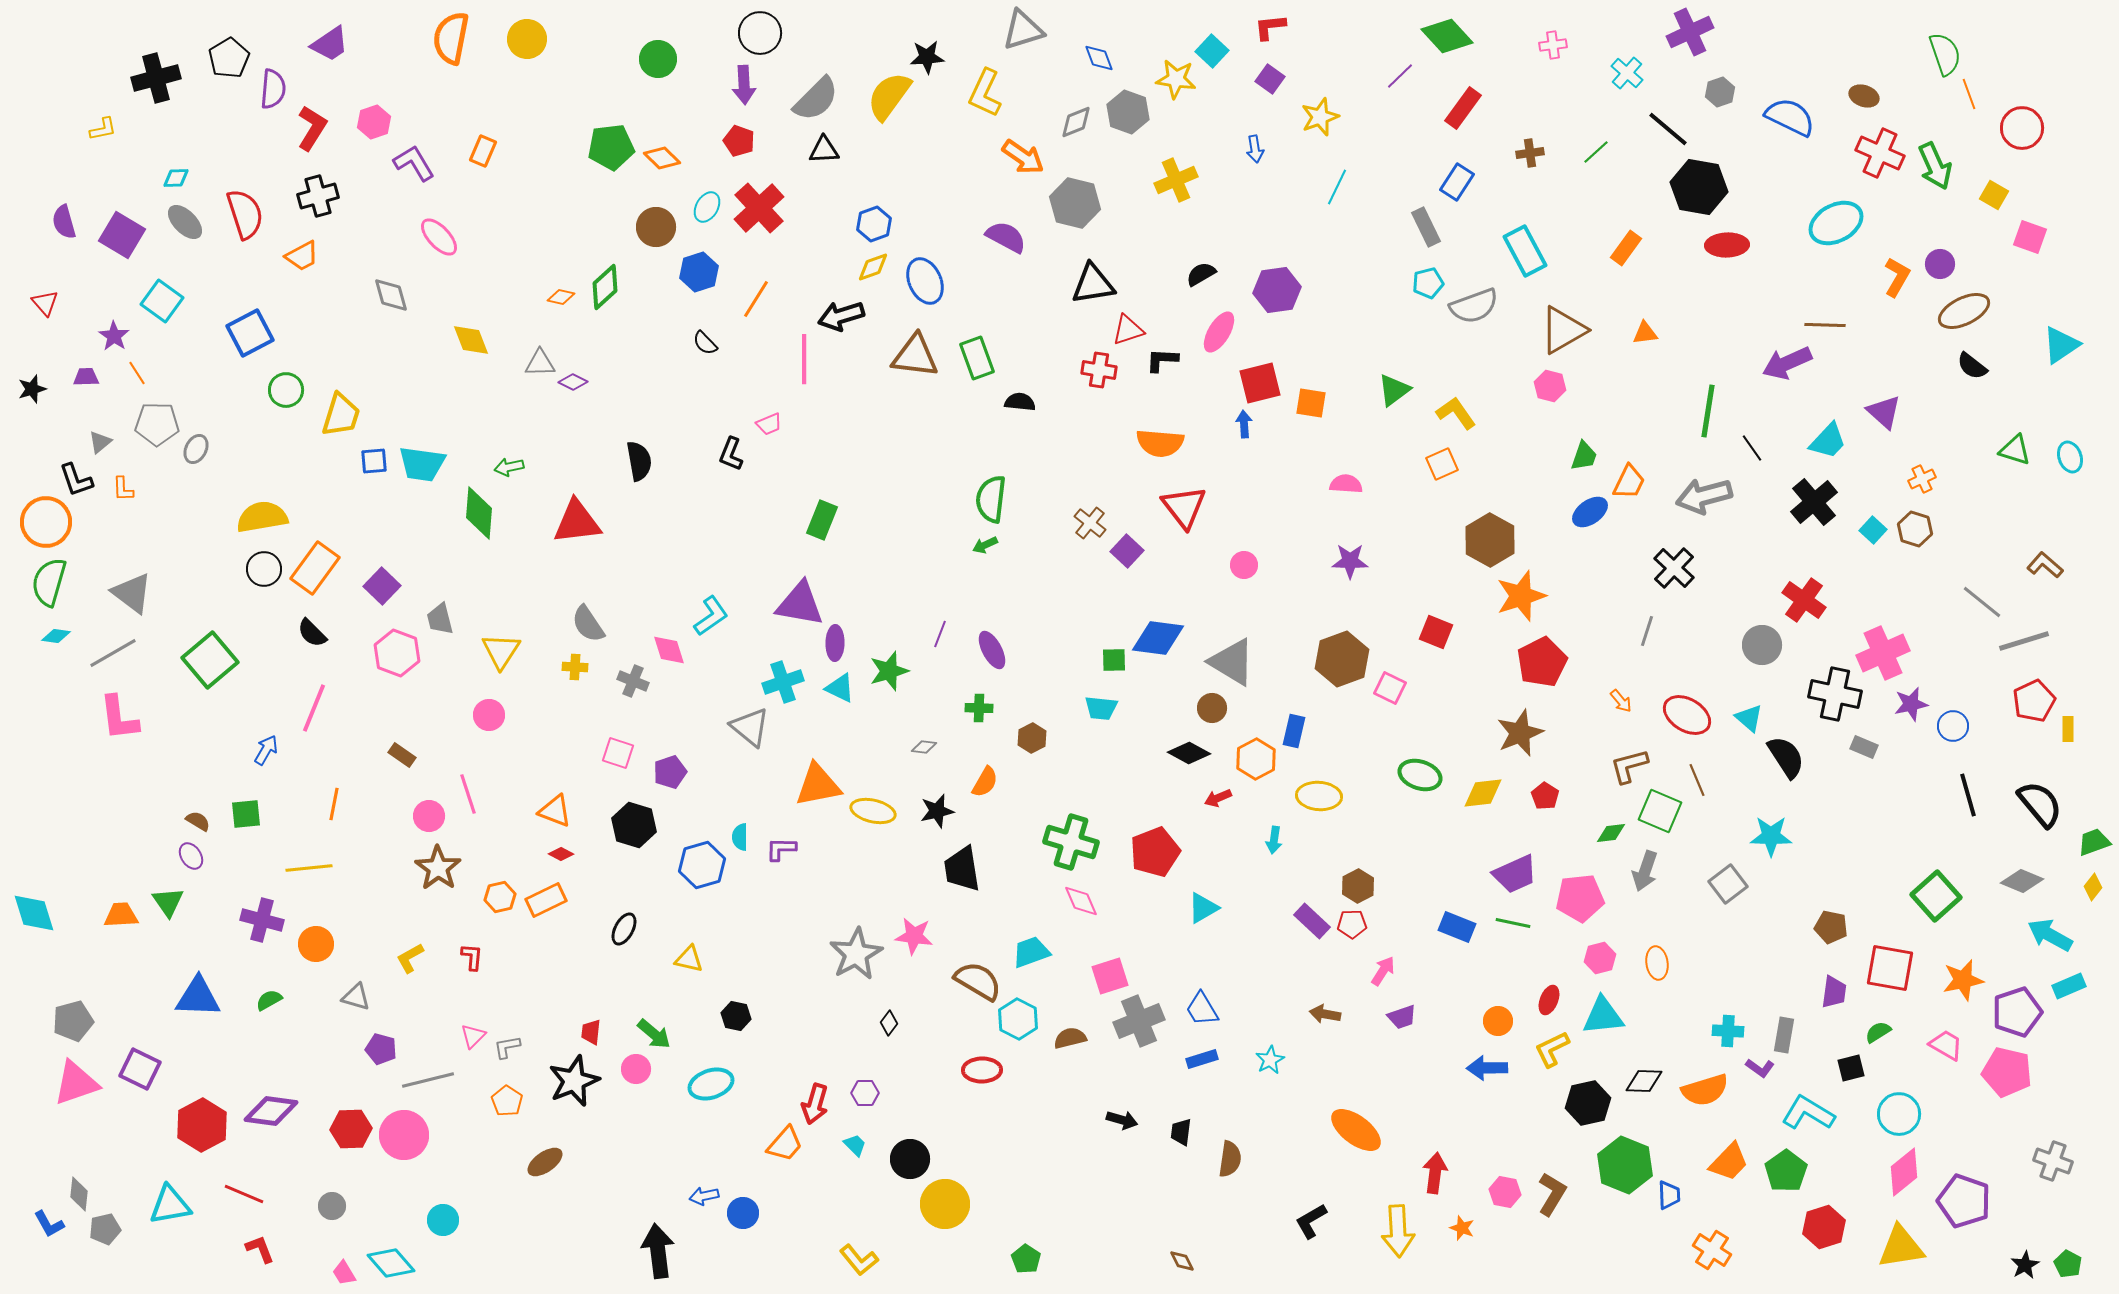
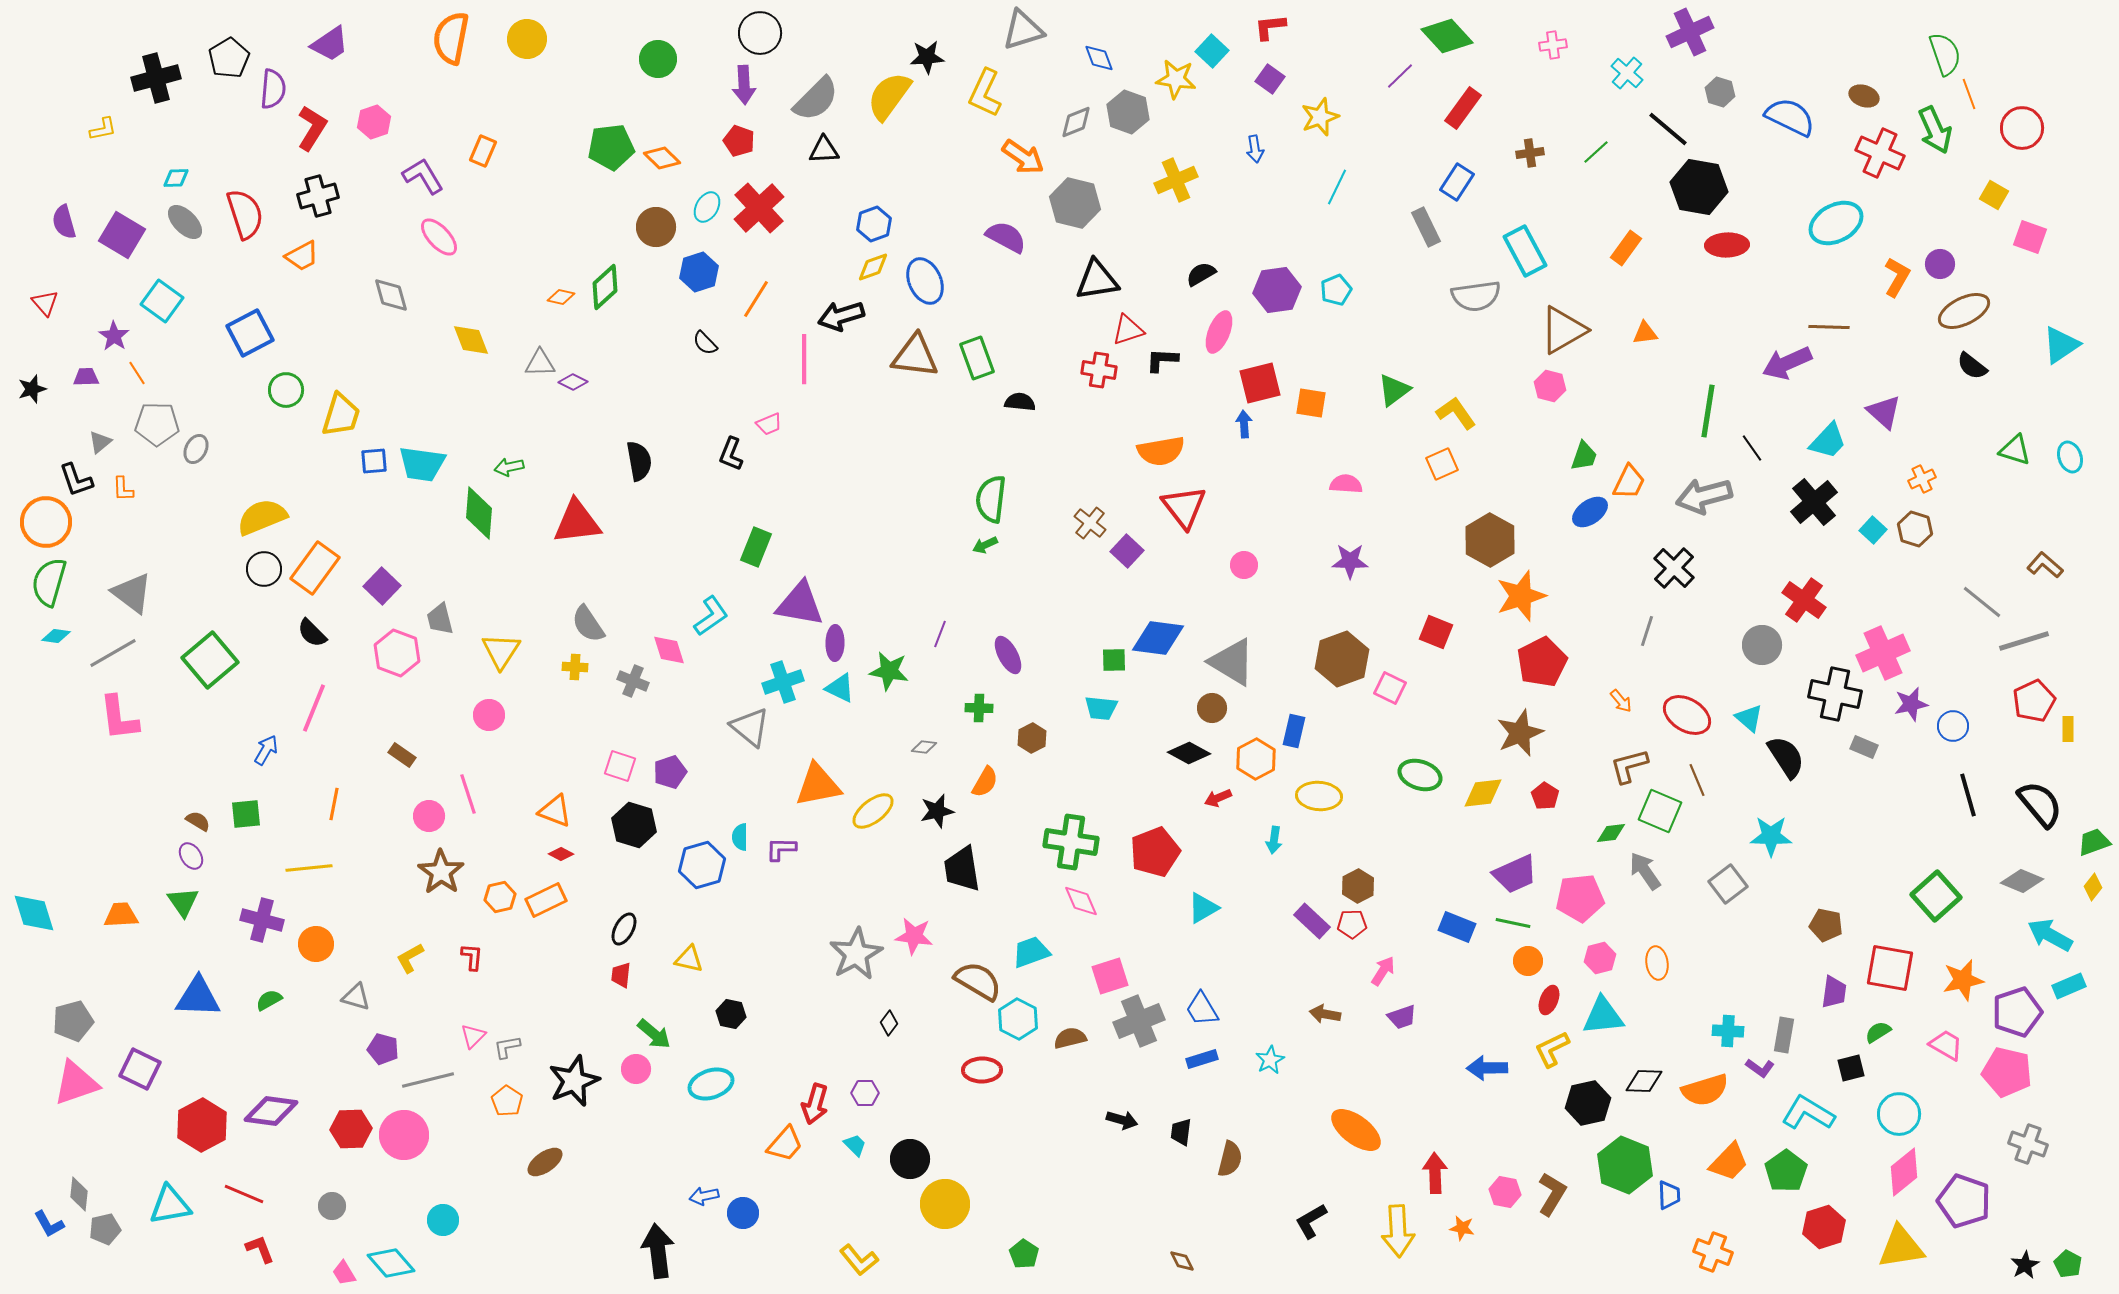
gray hexagon at (1720, 92): rotated 24 degrees counterclockwise
purple L-shape at (414, 163): moved 9 px right, 13 px down
green arrow at (1935, 166): moved 36 px up
cyan pentagon at (1428, 283): moved 92 px left, 7 px down; rotated 8 degrees counterclockwise
black triangle at (1093, 284): moved 4 px right, 4 px up
gray semicircle at (1474, 306): moved 2 px right, 10 px up; rotated 12 degrees clockwise
brown line at (1825, 325): moved 4 px right, 2 px down
pink ellipse at (1219, 332): rotated 9 degrees counterclockwise
orange semicircle at (1160, 443): moved 1 px right, 8 px down; rotated 15 degrees counterclockwise
yellow semicircle at (262, 517): rotated 12 degrees counterclockwise
green rectangle at (822, 520): moved 66 px left, 27 px down
purple ellipse at (992, 650): moved 16 px right, 5 px down
green star at (889, 671): rotated 27 degrees clockwise
pink square at (618, 753): moved 2 px right, 13 px down
yellow ellipse at (873, 811): rotated 51 degrees counterclockwise
green cross at (1071, 842): rotated 8 degrees counterclockwise
brown star at (438, 868): moved 3 px right, 4 px down
gray arrow at (1645, 871): rotated 126 degrees clockwise
green triangle at (168, 902): moved 15 px right
brown pentagon at (1831, 927): moved 5 px left, 2 px up
black hexagon at (736, 1016): moved 5 px left, 2 px up
orange circle at (1498, 1021): moved 30 px right, 60 px up
red trapezoid at (591, 1032): moved 30 px right, 57 px up
purple pentagon at (381, 1049): moved 2 px right
brown semicircle at (1230, 1159): rotated 6 degrees clockwise
gray cross at (2053, 1161): moved 25 px left, 17 px up
red arrow at (1435, 1173): rotated 9 degrees counterclockwise
orange star at (1462, 1228): rotated 10 degrees counterclockwise
orange cross at (1712, 1250): moved 1 px right, 2 px down; rotated 12 degrees counterclockwise
green pentagon at (1026, 1259): moved 2 px left, 5 px up
